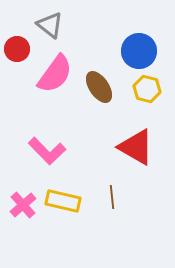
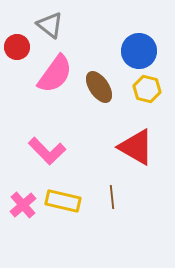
red circle: moved 2 px up
